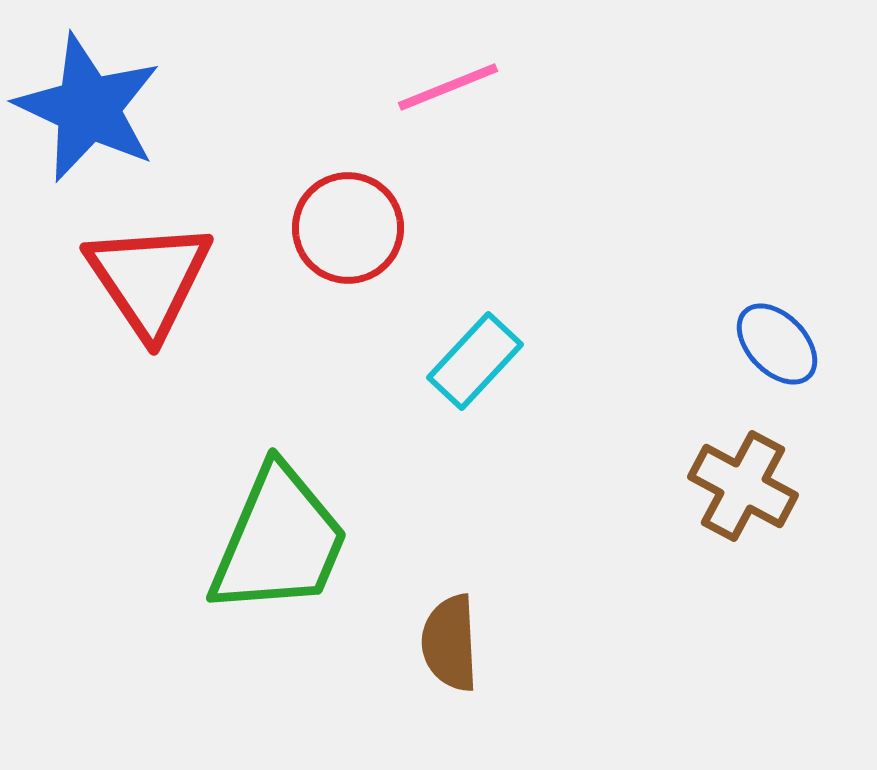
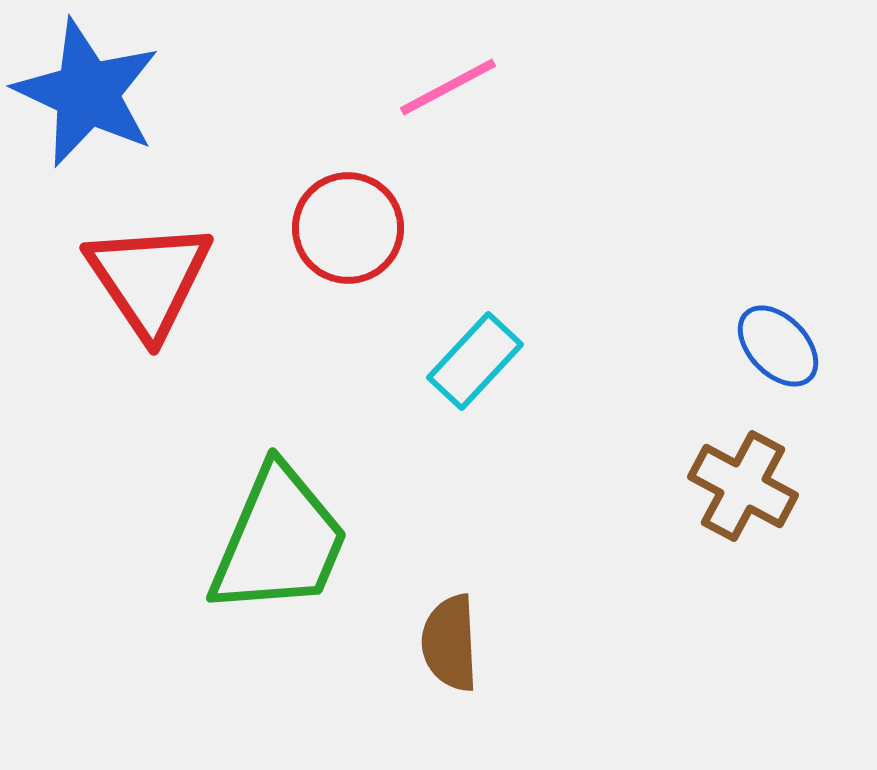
pink line: rotated 6 degrees counterclockwise
blue star: moved 1 px left, 15 px up
blue ellipse: moved 1 px right, 2 px down
